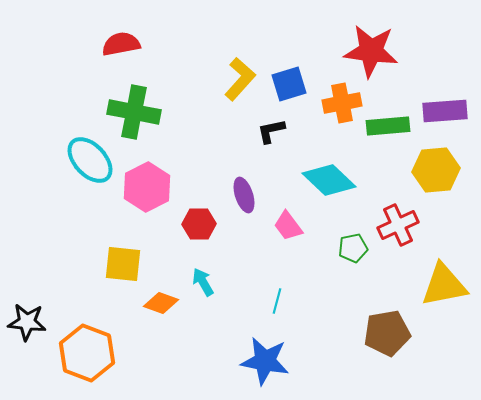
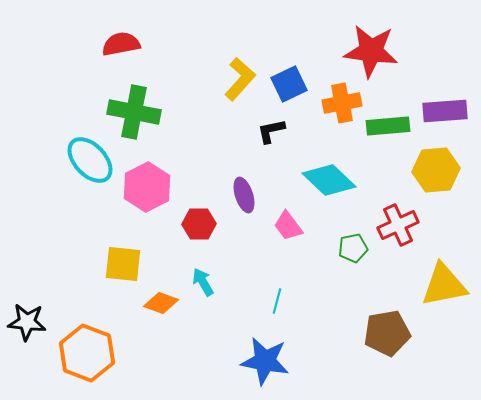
blue square: rotated 9 degrees counterclockwise
